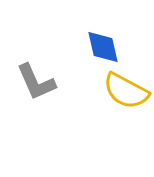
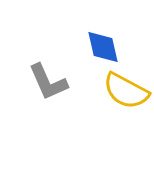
gray L-shape: moved 12 px right
